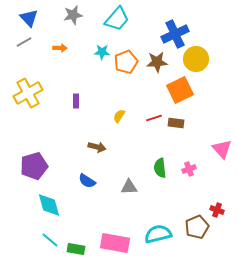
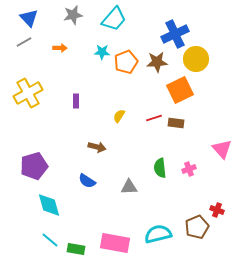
cyan trapezoid: moved 3 px left
